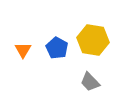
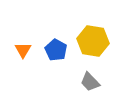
yellow hexagon: moved 1 px down
blue pentagon: moved 1 px left, 2 px down
